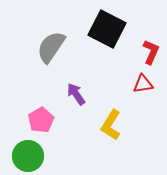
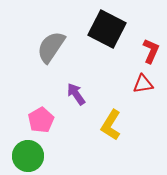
red L-shape: moved 1 px up
